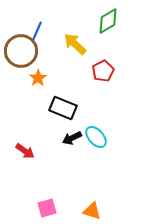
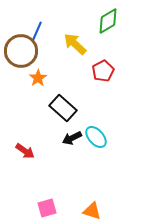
black rectangle: rotated 20 degrees clockwise
